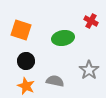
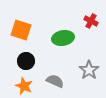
gray semicircle: rotated 12 degrees clockwise
orange star: moved 2 px left
